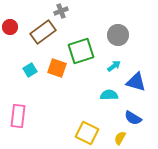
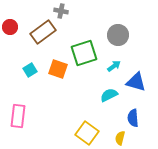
gray cross: rotated 32 degrees clockwise
green square: moved 3 px right, 2 px down
orange square: moved 1 px right, 1 px down
cyan semicircle: rotated 24 degrees counterclockwise
blue semicircle: rotated 54 degrees clockwise
yellow square: rotated 10 degrees clockwise
yellow semicircle: rotated 16 degrees counterclockwise
